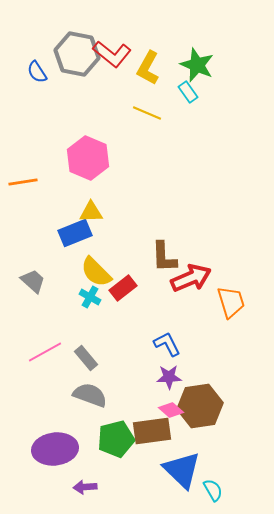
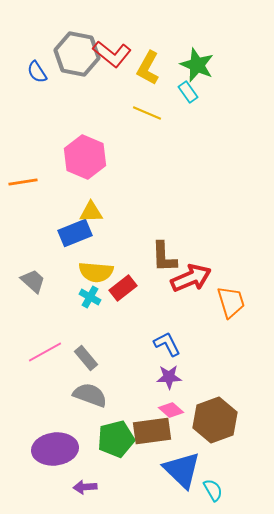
pink hexagon: moved 3 px left, 1 px up
yellow semicircle: rotated 40 degrees counterclockwise
brown hexagon: moved 15 px right, 14 px down; rotated 12 degrees counterclockwise
